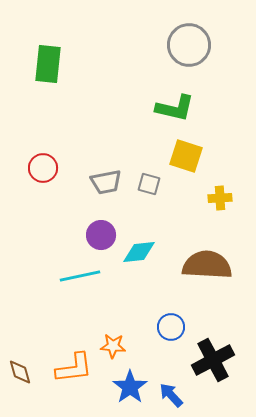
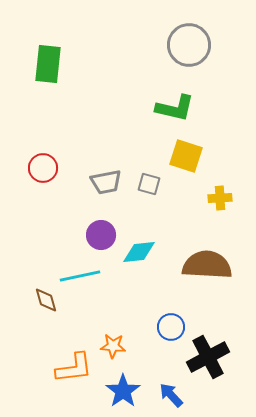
black cross: moved 5 px left, 3 px up
brown diamond: moved 26 px right, 72 px up
blue star: moved 7 px left, 4 px down
